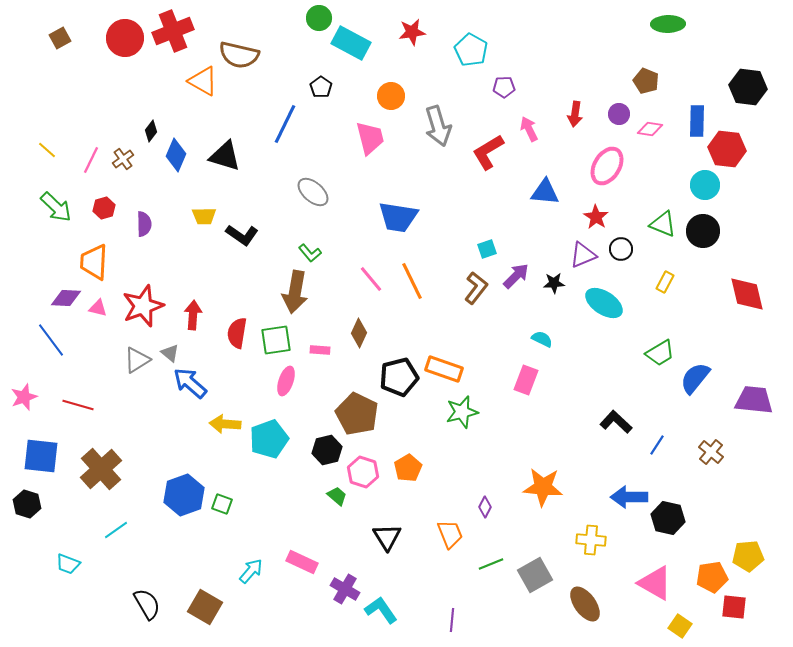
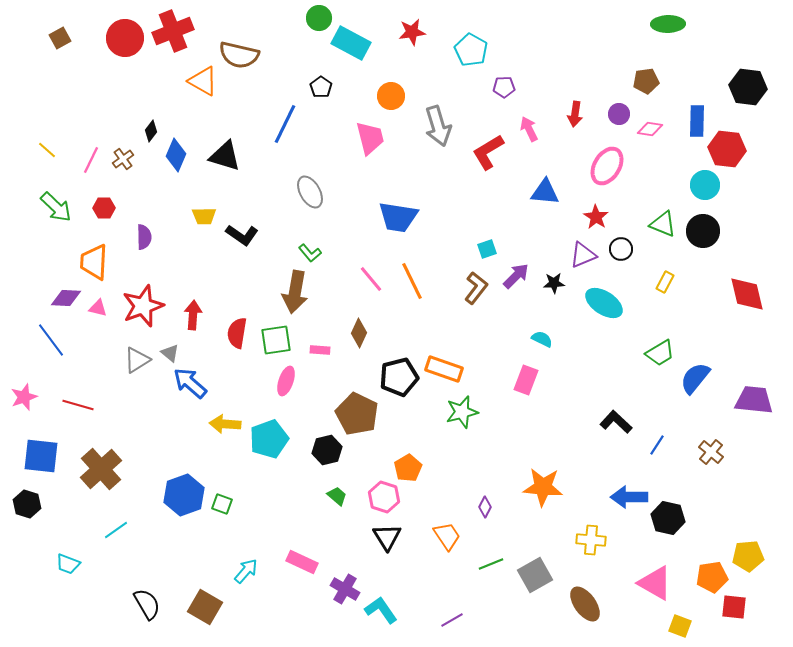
brown pentagon at (646, 81): rotated 30 degrees counterclockwise
gray ellipse at (313, 192): moved 3 px left; rotated 20 degrees clockwise
red hexagon at (104, 208): rotated 15 degrees clockwise
purple semicircle at (144, 224): moved 13 px down
pink hexagon at (363, 472): moved 21 px right, 25 px down
orange trapezoid at (450, 534): moved 3 px left, 2 px down; rotated 12 degrees counterclockwise
cyan arrow at (251, 571): moved 5 px left
purple line at (452, 620): rotated 55 degrees clockwise
yellow square at (680, 626): rotated 15 degrees counterclockwise
